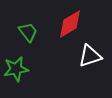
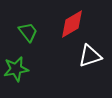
red diamond: moved 2 px right
